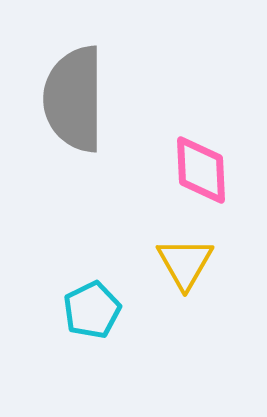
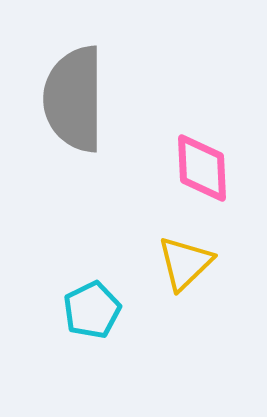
pink diamond: moved 1 px right, 2 px up
yellow triangle: rotated 16 degrees clockwise
